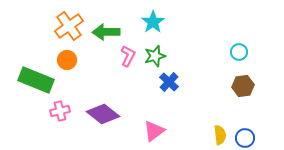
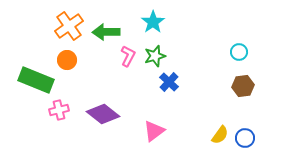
pink cross: moved 1 px left, 1 px up
yellow semicircle: rotated 42 degrees clockwise
